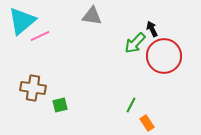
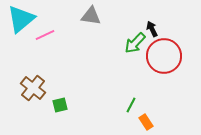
gray triangle: moved 1 px left
cyan triangle: moved 1 px left, 2 px up
pink line: moved 5 px right, 1 px up
brown cross: rotated 30 degrees clockwise
orange rectangle: moved 1 px left, 1 px up
